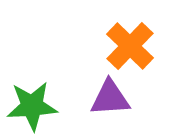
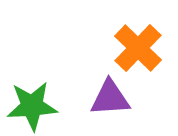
orange cross: moved 8 px right, 2 px down
